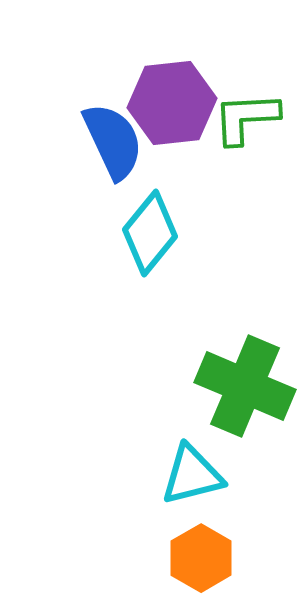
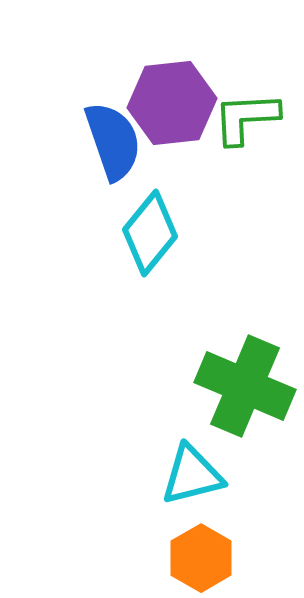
blue semicircle: rotated 6 degrees clockwise
